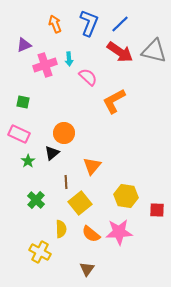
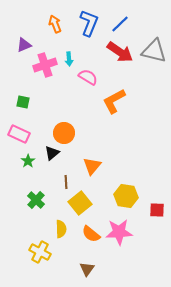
pink semicircle: rotated 12 degrees counterclockwise
